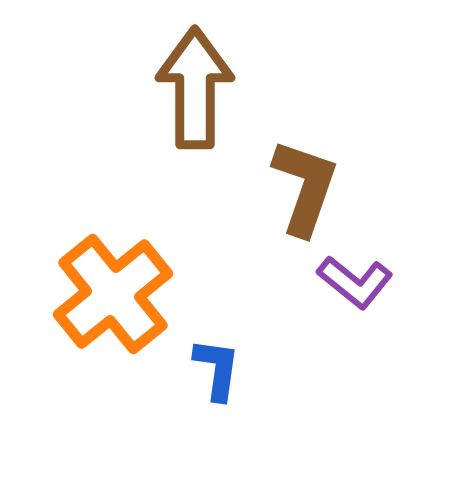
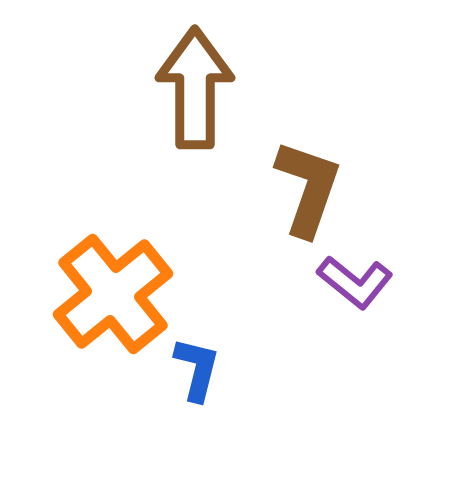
brown L-shape: moved 3 px right, 1 px down
blue L-shape: moved 20 px left; rotated 6 degrees clockwise
